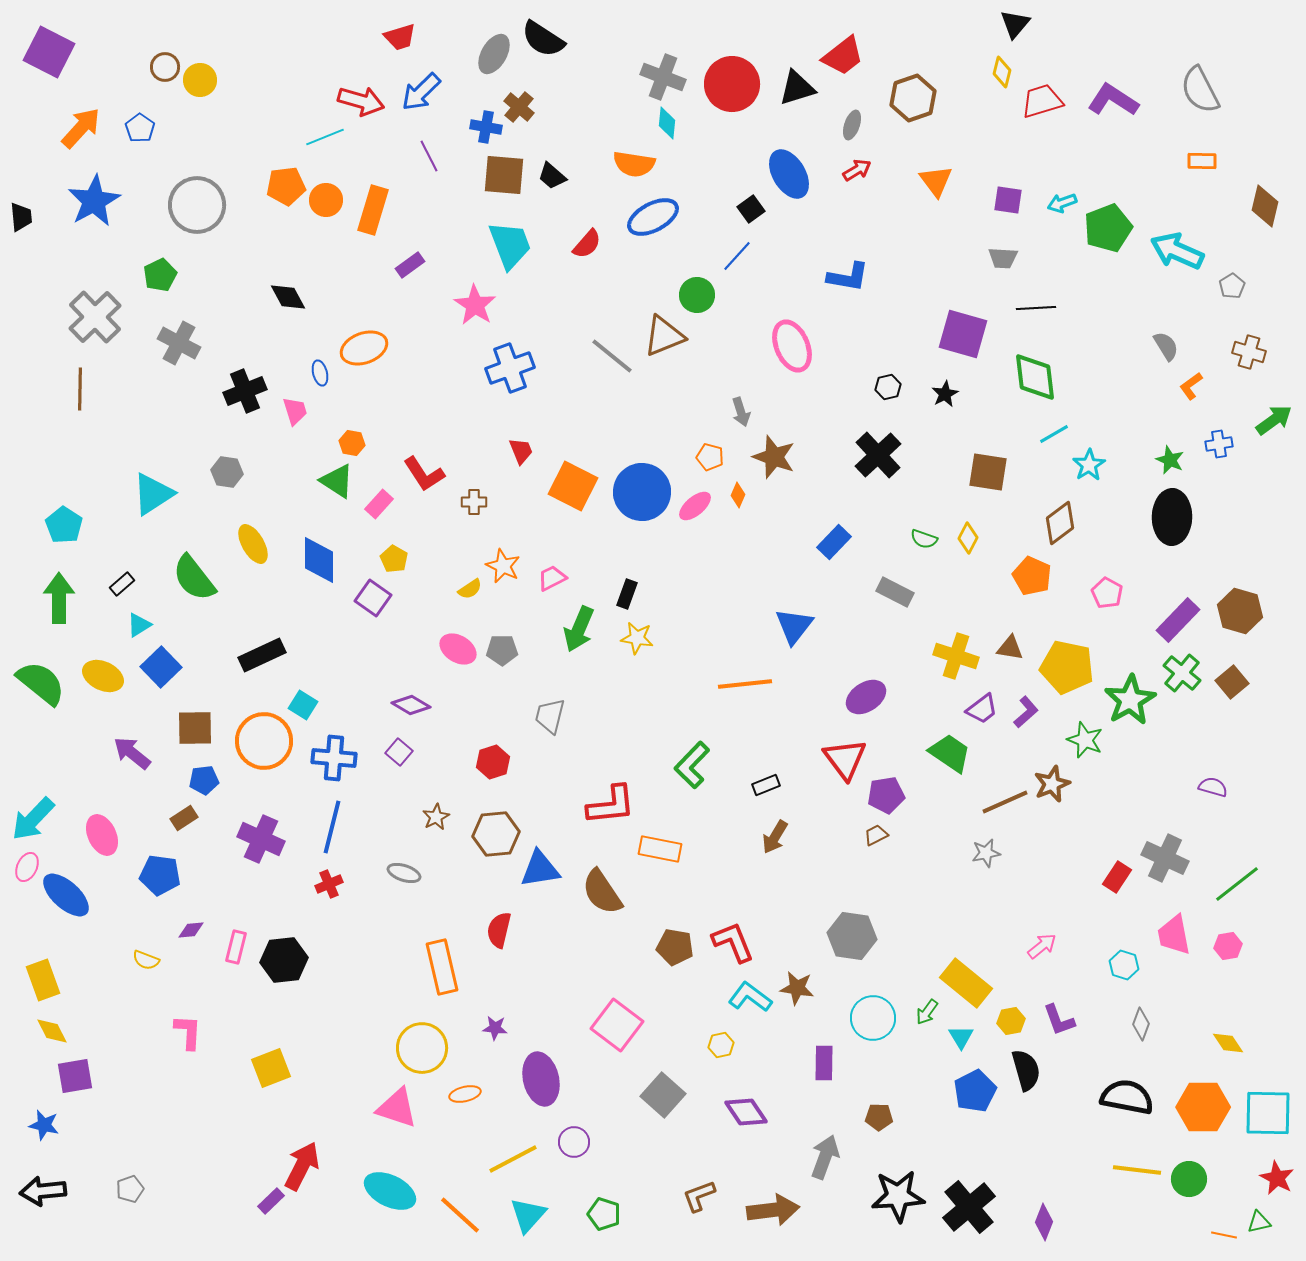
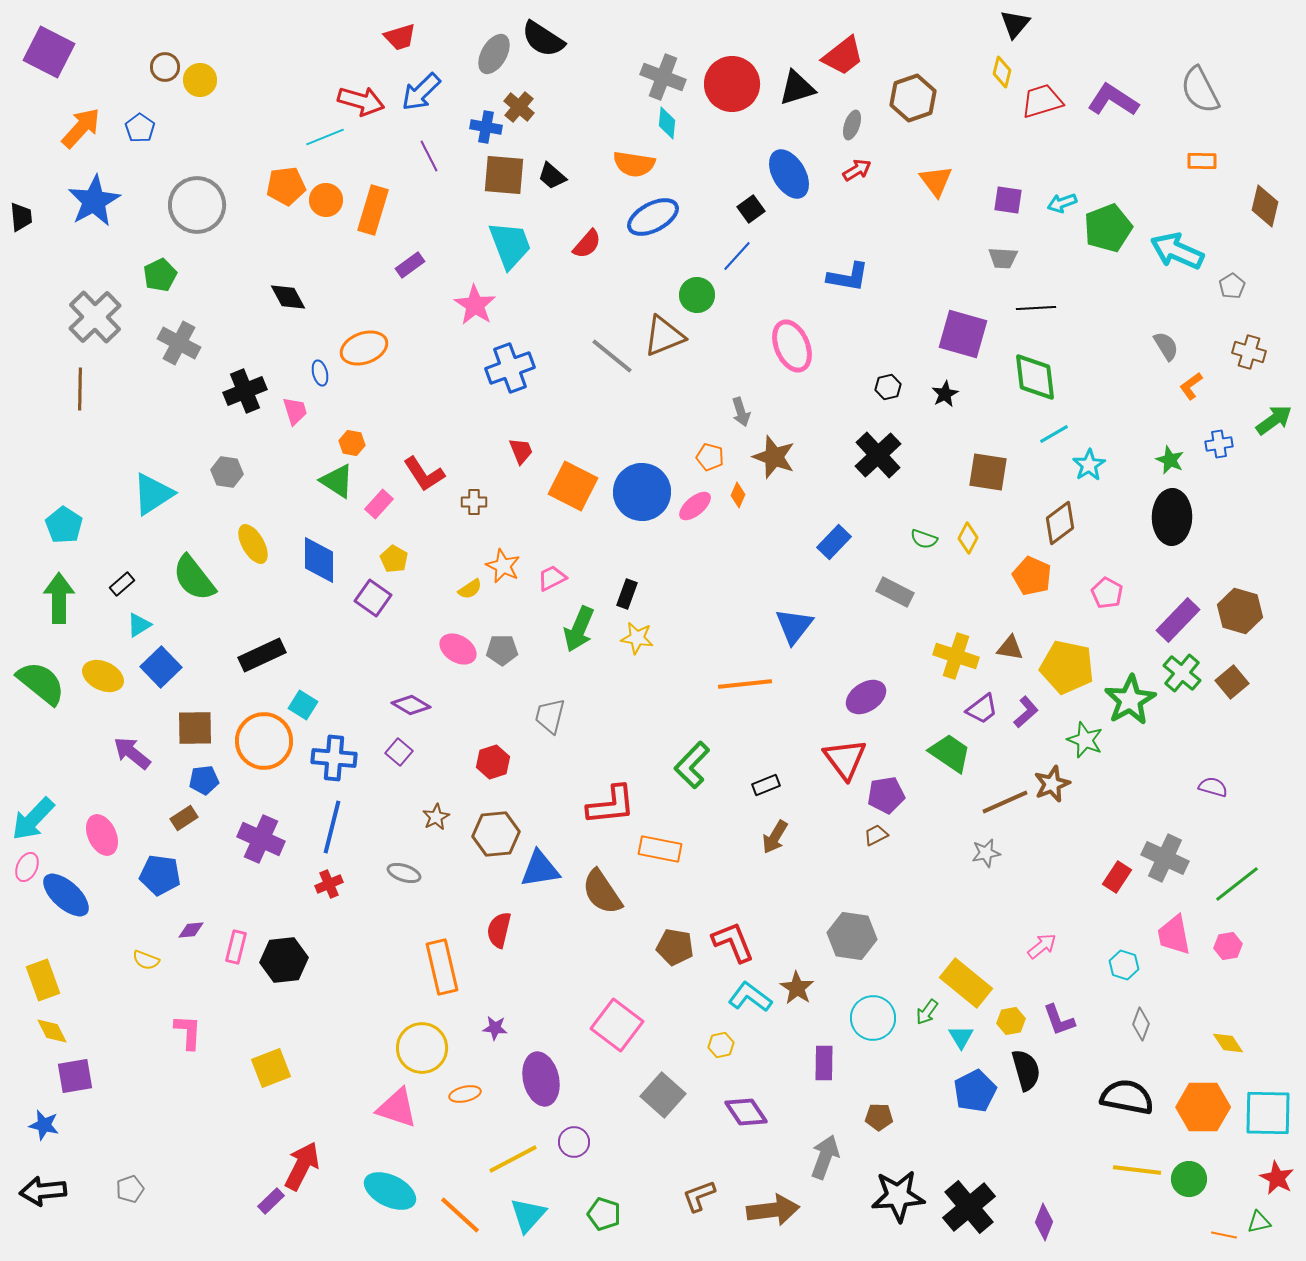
brown star at (797, 988): rotated 24 degrees clockwise
